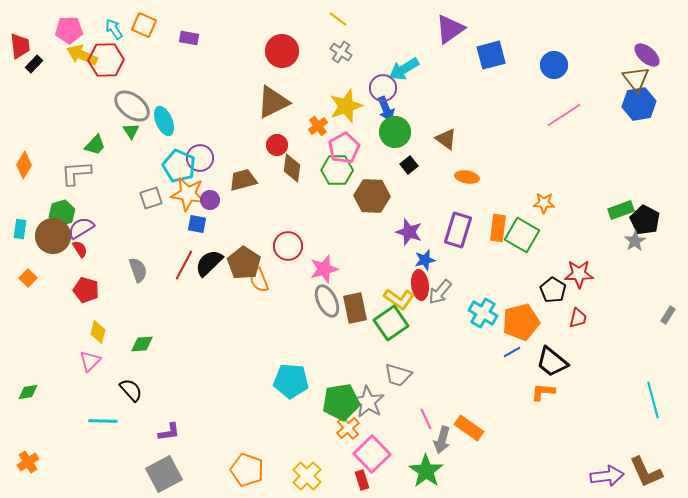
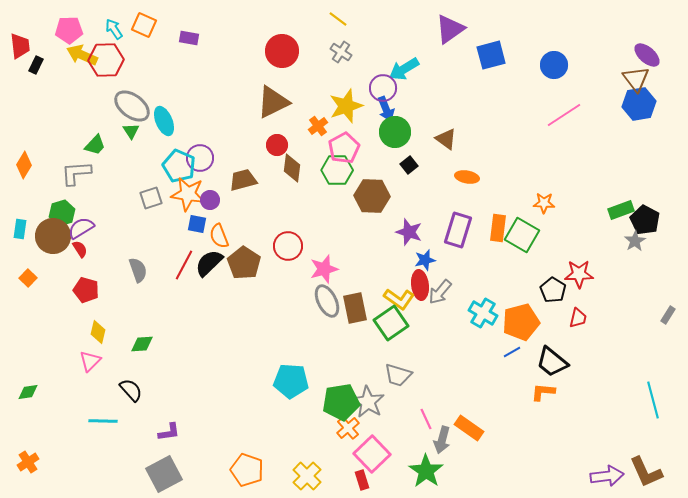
black rectangle at (34, 64): moved 2 px right, 1 px down; rotated 18 degrees counterclockwise
orange semicircle at (259, 280): moved 40 px left, 44 px up
